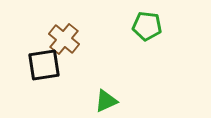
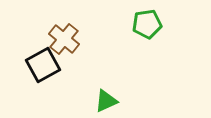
green pentagon: moved 2 px up; rotated 16 degrees counterclockwise
black square: moved 1 px left; rotated 20 degrees counterclockwise
